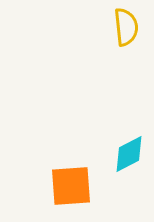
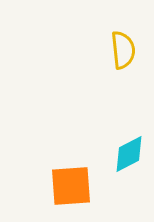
yellow semicircle: moved 3 px left, 23 px down
